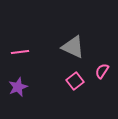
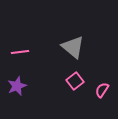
gray triangle: rotated 15 degrees clockwise
pink semicircle: moved 19 px down
purple star: moved 1 px left, 1 px up
